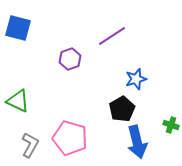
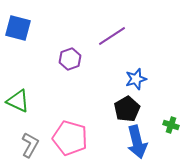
black pentagon: moved 5 px right
